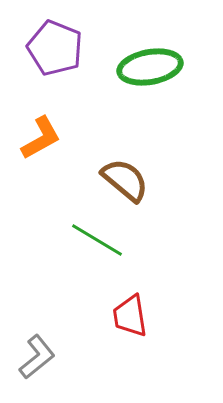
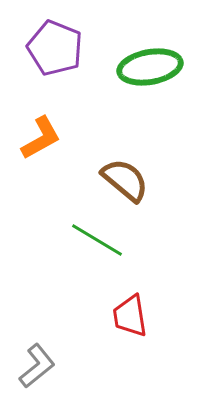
gray L-shape: moved 9 px down
